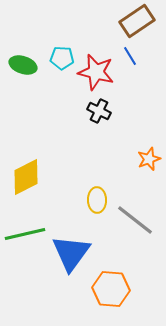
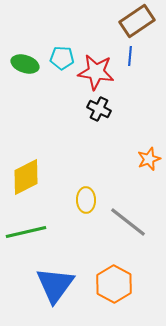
blue line: rotated 36 degrees clockwise
green ellipse: moved 2 px right, 1 px up
red star: rotated 6 degrees counterclockwise
black cross: moved 2 px up
yellow ellipse: moved 11 px left
gray line: moved 7 px left, 2 px down
green line: moved 1 px right, 2 px up
blue triangle: moved 16 px left, 32 px down
orange hexagon: moved 3 px right, 5 px up; rotated 24 degrees clockwise
